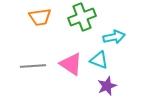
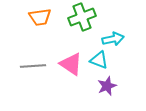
cyan arrow: moved 1 px left, 2 px down
